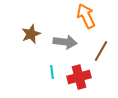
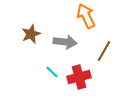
brown line: moved 3 px right
cyan line: rotated 40 degrees counterclockwise
